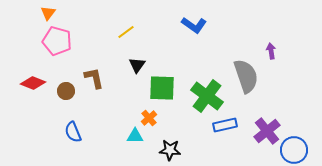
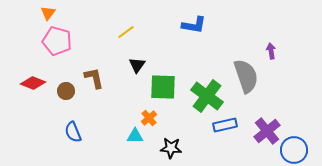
blue L-shape: rotated 25 degrees counterclockwise
green square: moved 1 px right, 1 px up
black star: moved 1 px right, 2 px up
